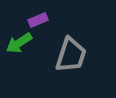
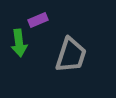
green arrow: rotated 64 degrees counterclockwise
